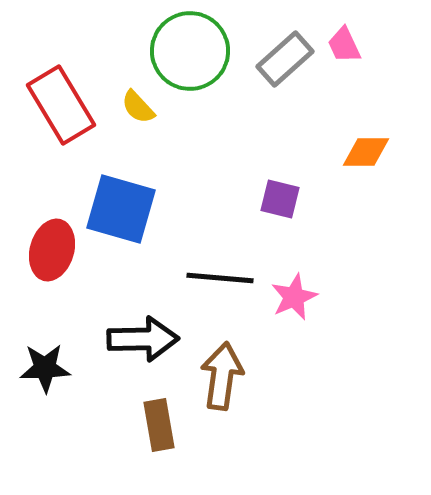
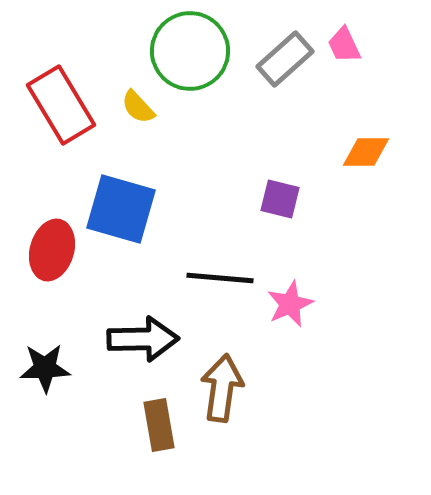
pink star: moved 4 px left, 7 px down
brown arrow: moved 12 px down
